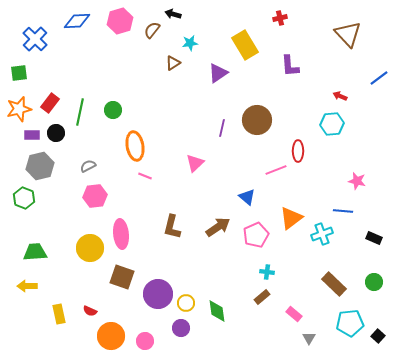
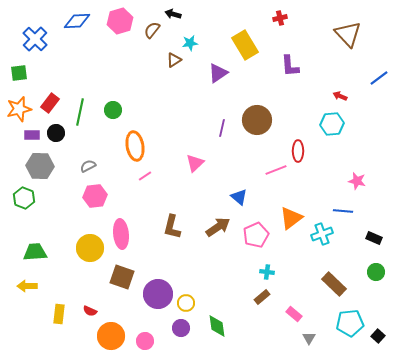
brown triangle at (173, 63): moved 1 px right, 3 px up
gray hexagon at (40, 166): rotated 16 degrees clockwise
pink line at (145, 176): rotated 56 degrees counterclockwise
blue triangle at (247, 197): moved 8 px left
green circle at (374, 282): moved 2 px right, 10 px up
green diamond at (217, 311): moved 15 px down
yellow rectangle at (59, 314): rotated 18 degrees clockwise
